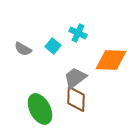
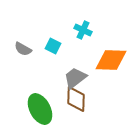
cyan cross: moved 5 px right, 3 px up
cyan square: rotated 14 degrees counterclockwise
